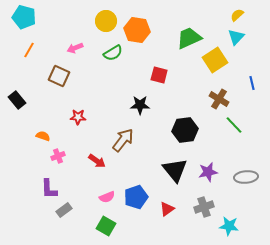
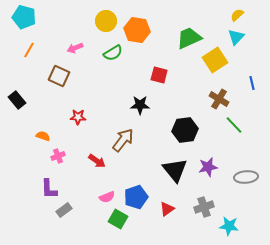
purple star: moved 5 px up
green square: moved 12 px right, 7 px up
